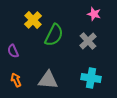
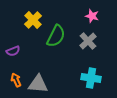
pink star: moved 2 px left, 2 px down
green semicircle: moved 2 px right, 1 px down
purple semicircle: rotated 88 degrees counterclockwise
gray triangle: moved 10 px left, 4 px down
